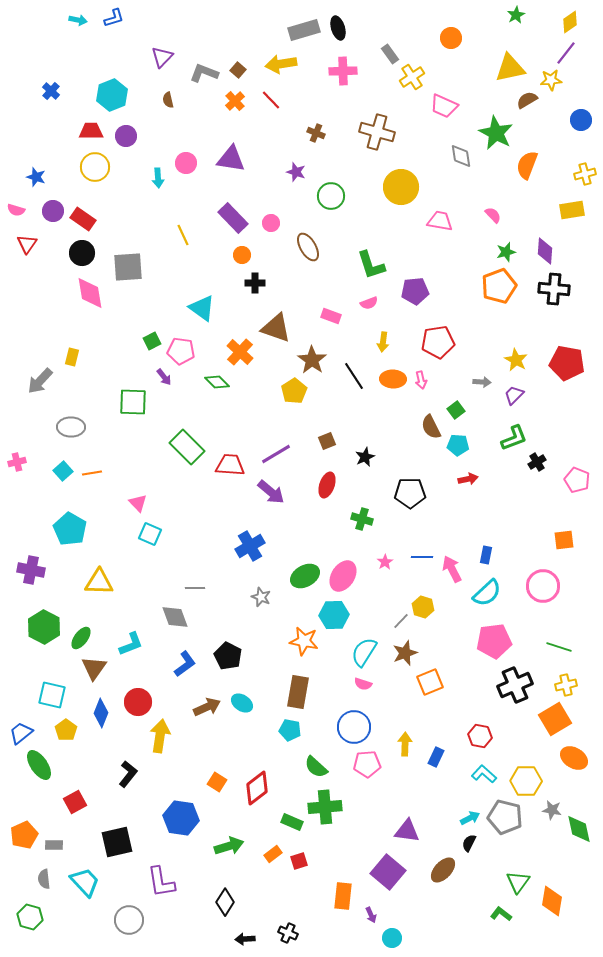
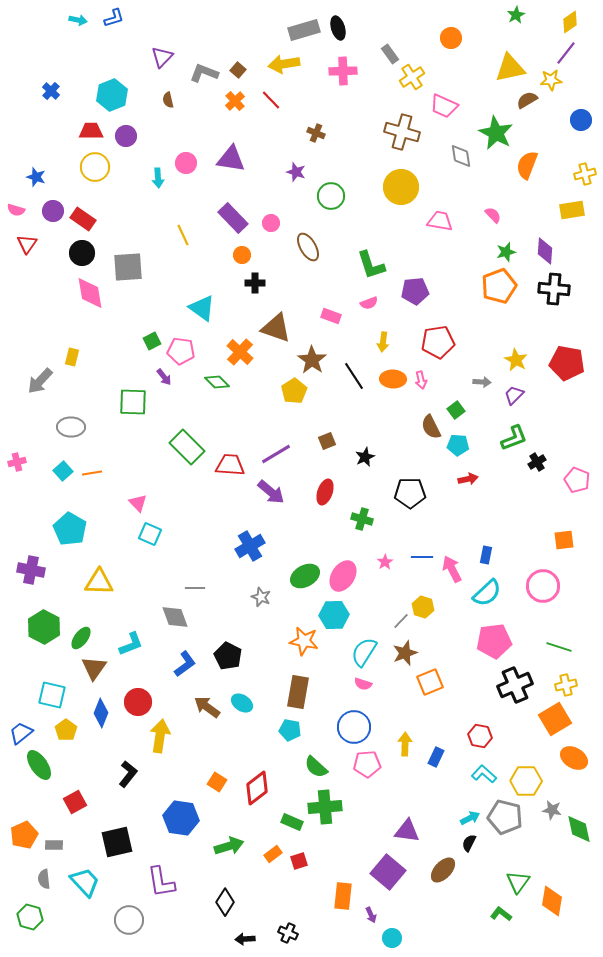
yellow arrow at (281, 64): moved 3 px right
brown cross at (377, 132): moved 25 px right
red ellipse at (327, 485): moved 2 px left, 7 px down
brown arrow at (207, 707): rotated 120 degrees counterclockwise
